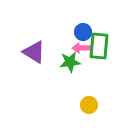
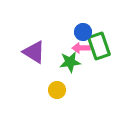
green rectangle: rotated 24 degrees counterclockwise
yellow circle: moved 32 px left, 15 px up
